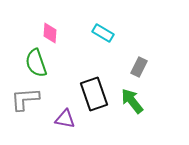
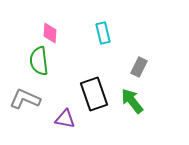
cyan rectangle: rotated 45 degrees clockwise
green semicircle: moved 3 px right, 2 px up; rotated 12 degrees clockwise
gray L-shape: rotated 28 degrees clockwise
